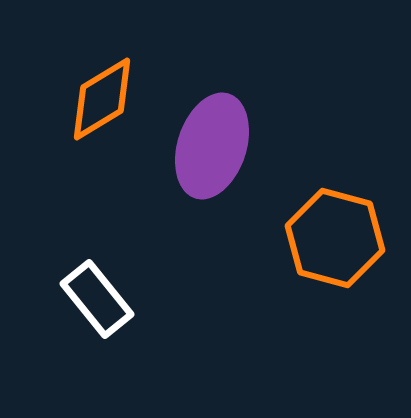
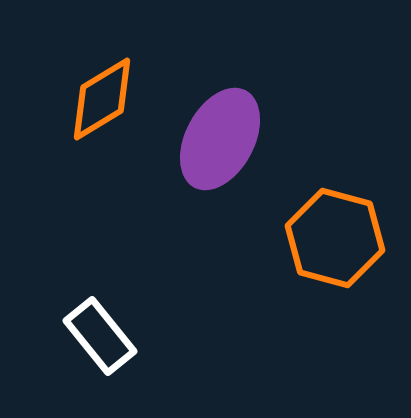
purple ellipse: moved 8 px right, 7 px up; rotated 10 degrees clockwise
white rectangle: moved 3 px right, 37 px down
